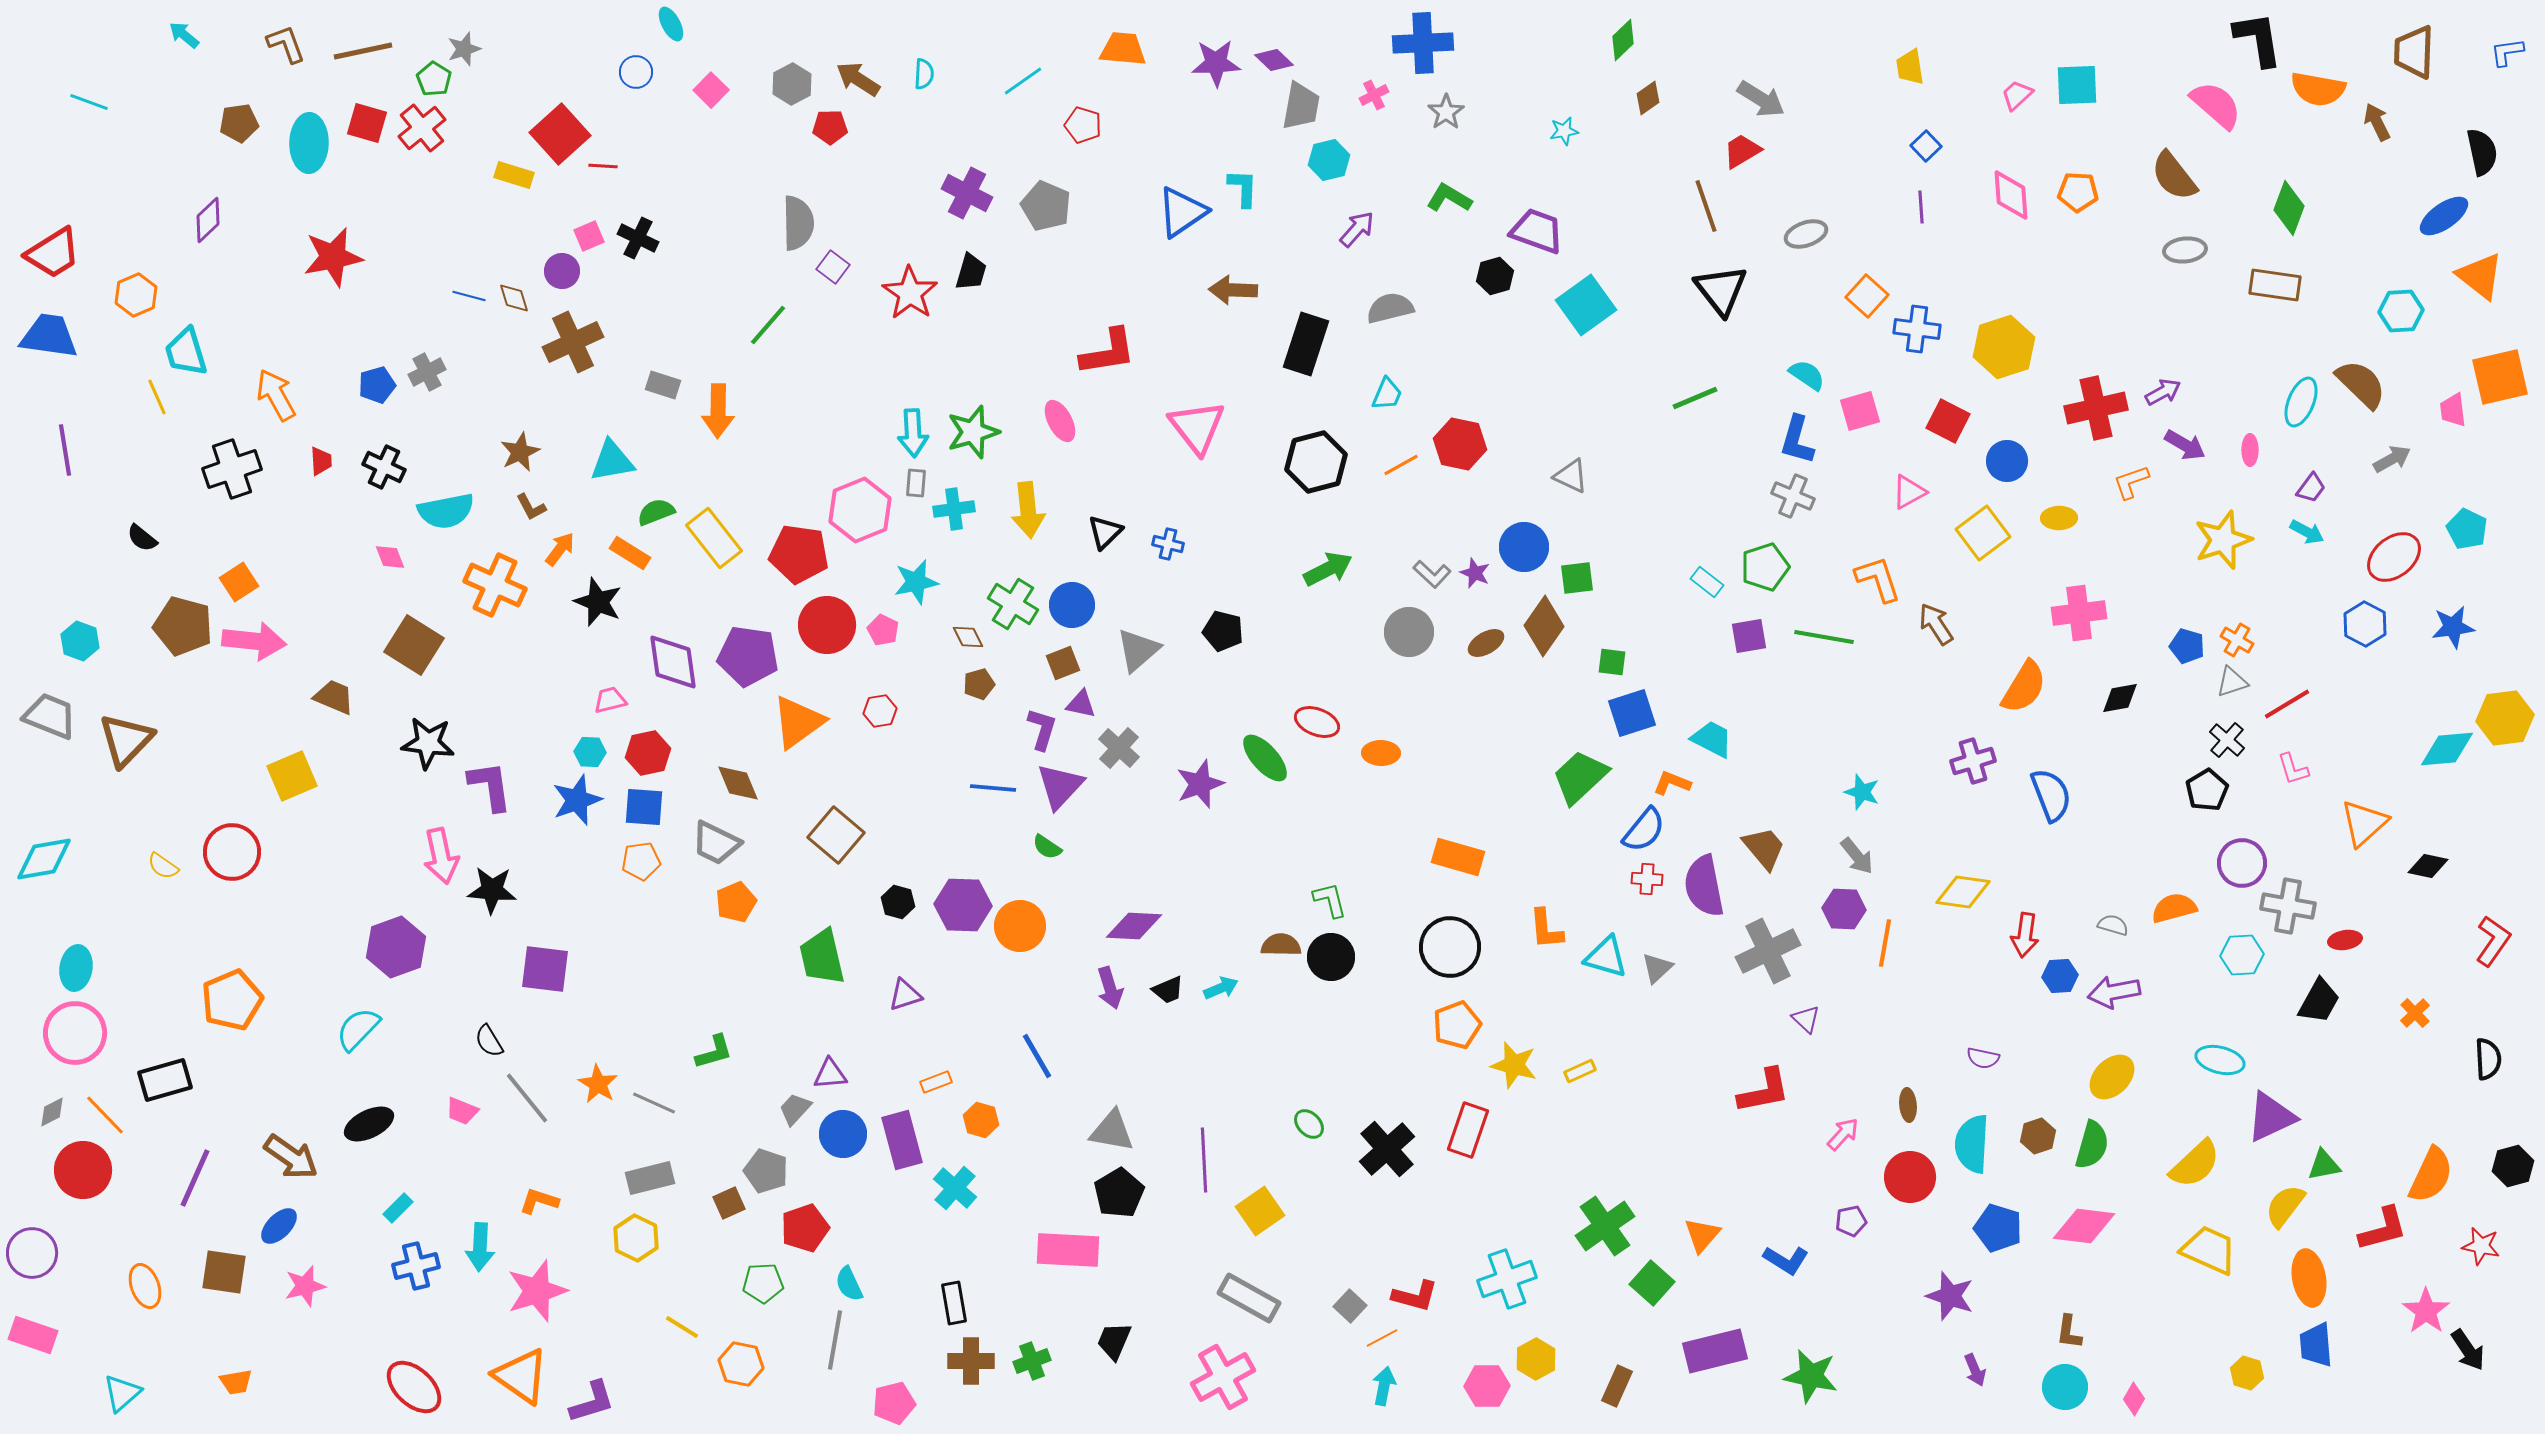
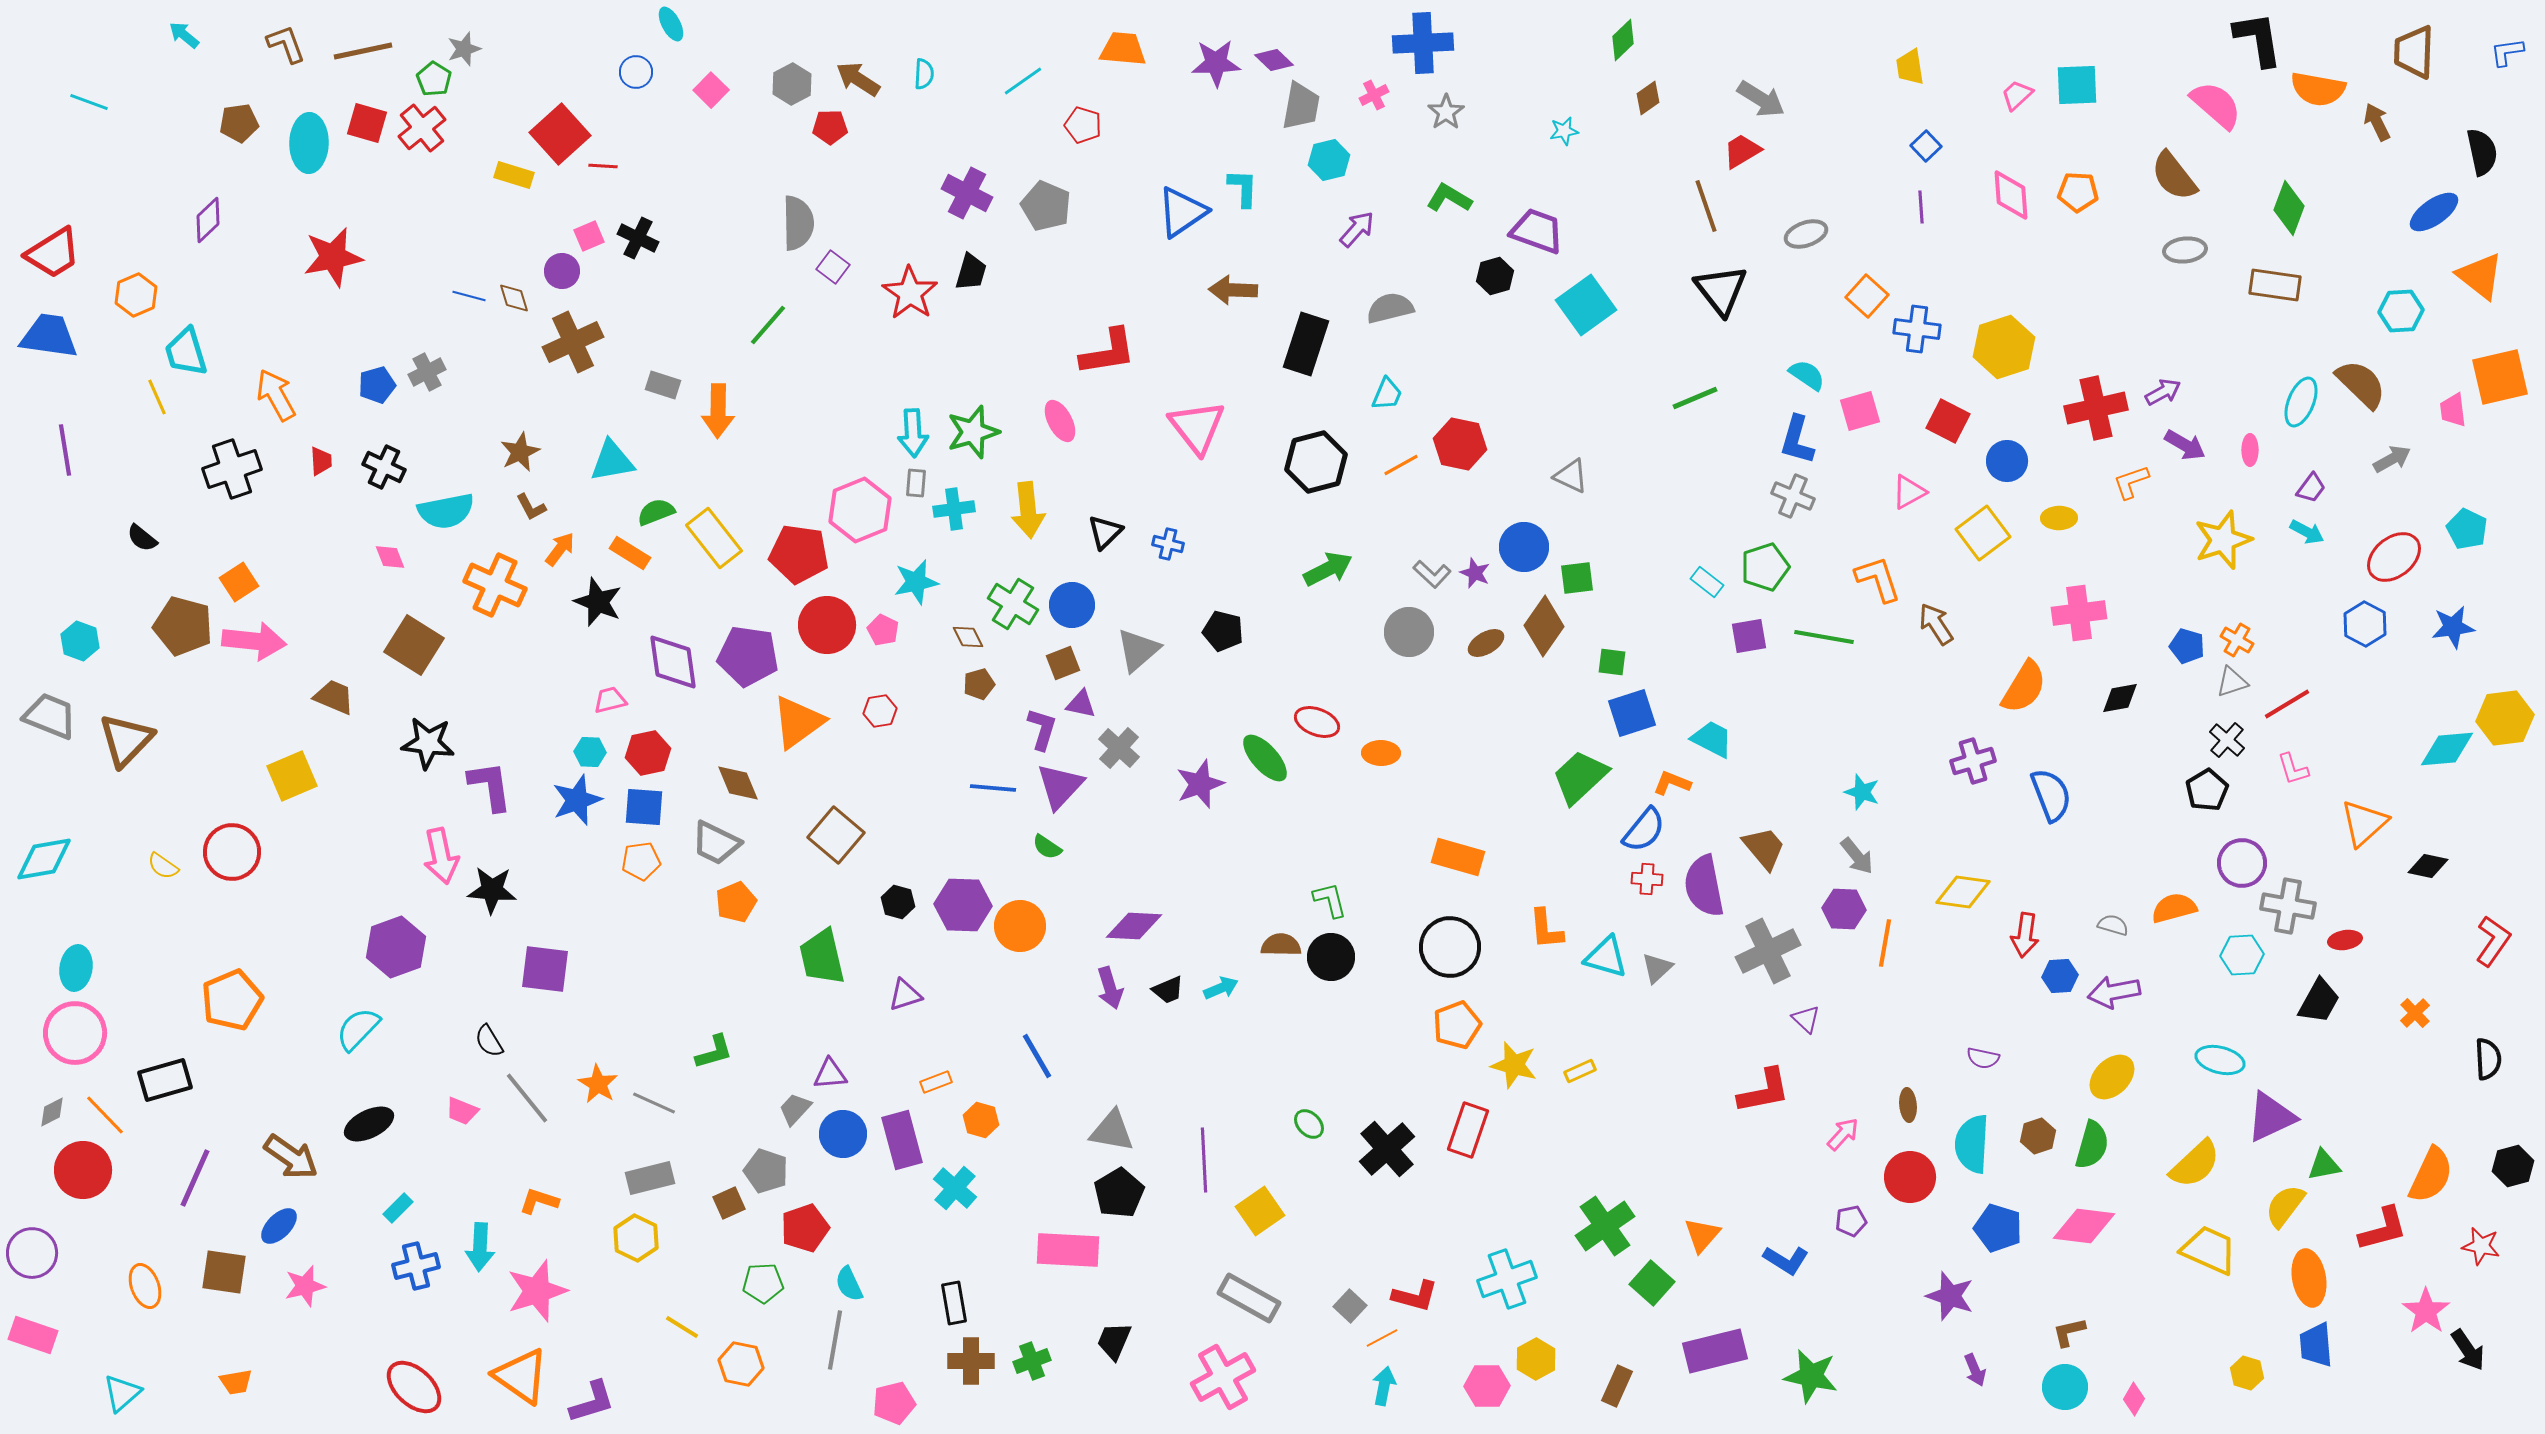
blue ellipse at (2444, 216): moved 10 px left, 4 px up
brown L-shape at (2069, 1332): rotated 69 degrees clockwise
